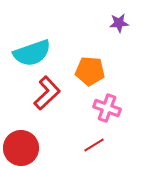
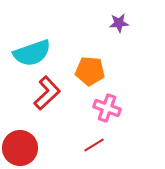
red circle: moved 1 px left
